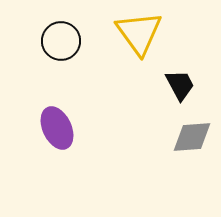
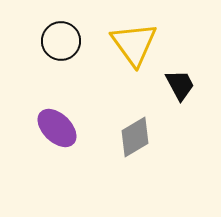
yellow triangle: moved 5 px left, 11 px down
purple ellipse: rotated 21 degrees counterclockwise
gray diamond: moved 57 px left; rotated 27 degrees counterclockwise
